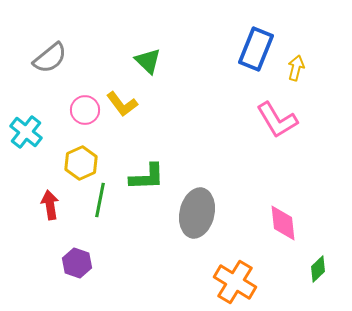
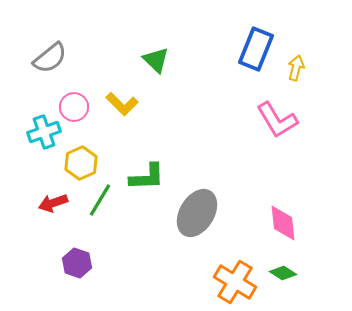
green triangle: moved 8 px right, 1 px up
yellow L-shape: rotated 8 degrees counterclockwise
pink circle: moved 11 px left, 3 px up
cyan cross: moved 18 px right; rotated 32 degrees clockwise
green line: rotated 20 degrees clockwise
red arrow: moved 3 px right, 2 px up; rotated 100 degrees counterclockwise
gray ellipse: rotated 18 degrees clockwise
green diamond: moved 35 px left, 4 px down; rotated 76 degrees clockwise
